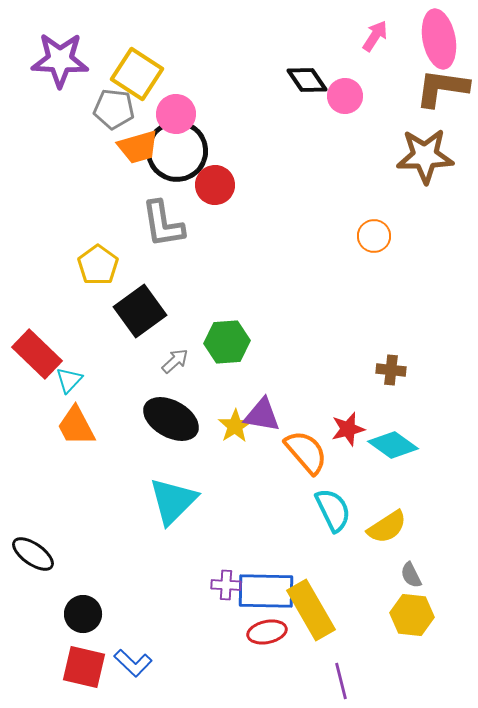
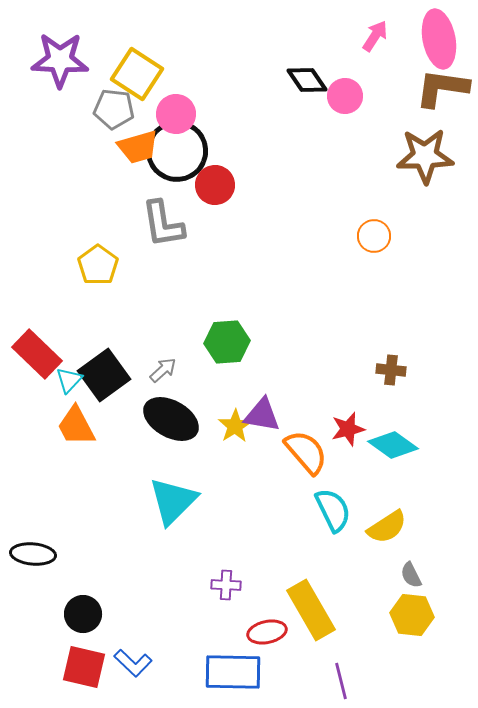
black square at (140, 311): moved 36 px left, 64 px down
gray arrow at (175, 361): moved 12 px left, 9 px down
black ellipse at (33, 554): rotated 30 degrees counterclockwise
blue rectangle at (266, 591): moved 33 px left, 81 px down
